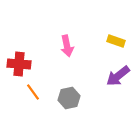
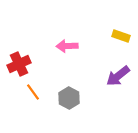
yellow rectangle: moved 5 px right, 5 px up
pink arrow: rotated 100 degrees clockwise
red cross: rotated 30 degrees counterclockwise
gray hexagon: rotated 20 degrees counterclockwise
